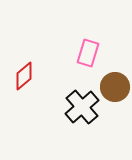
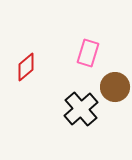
red diamond: moved 2 px right, 9 px up
black cross: moved 1 px left, 2 px down
